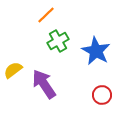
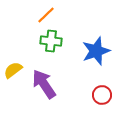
green cross: moved 7 px left; rotated 35 degrees clockwise
blue star: rotated 24 degrees clockwise
